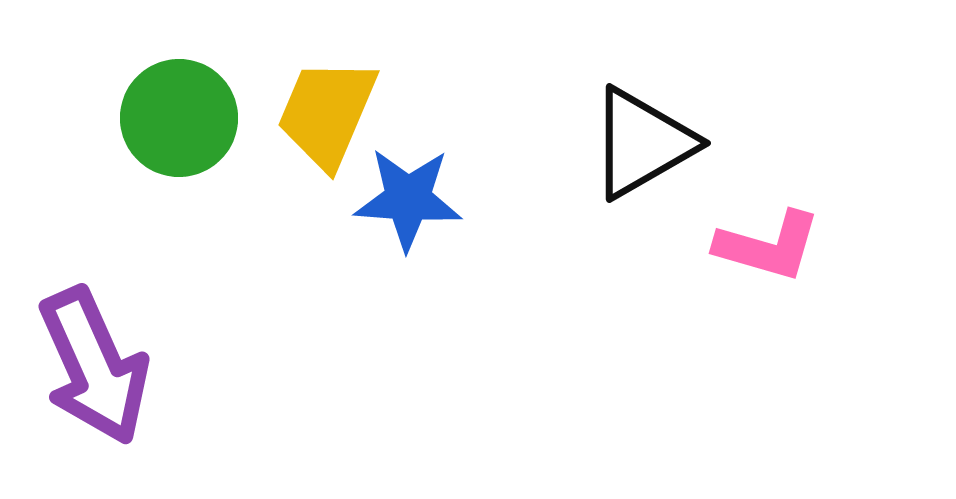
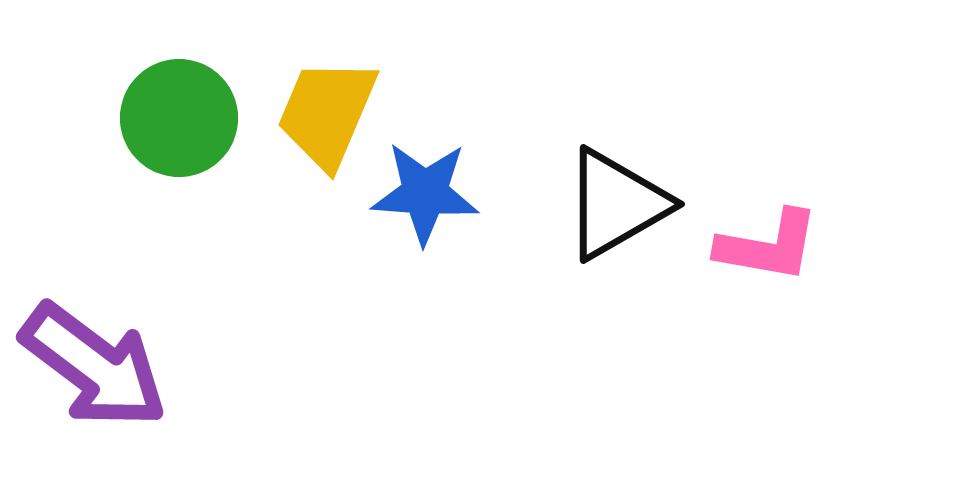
black triangle: moved 26 px left, 61 px down
blue star: moved 17 px right, 6 px up
pink L-shape: rotated 6 degrees counterclockwise
purple arrow: rotated 29 degrees counterclockwise
